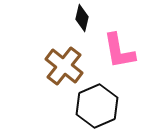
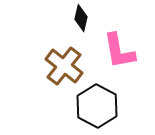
black diamond: moved 1 px left
black hexagon: rotated 9 degrees counterclockwise
